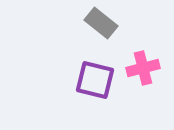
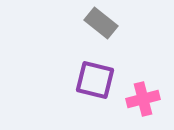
pink cross: moved 31 px down
